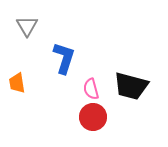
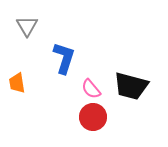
pink semicircle: rotated 25 degrees counterclockwise
